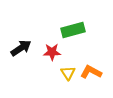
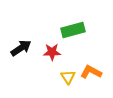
yellow triangle: moved 4 px down
